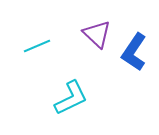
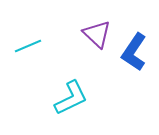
cyan line: moved 9 px left
